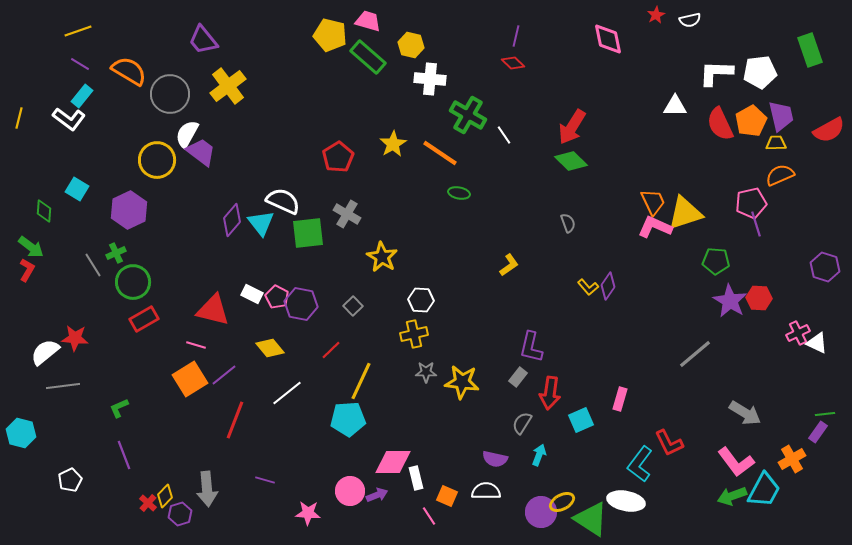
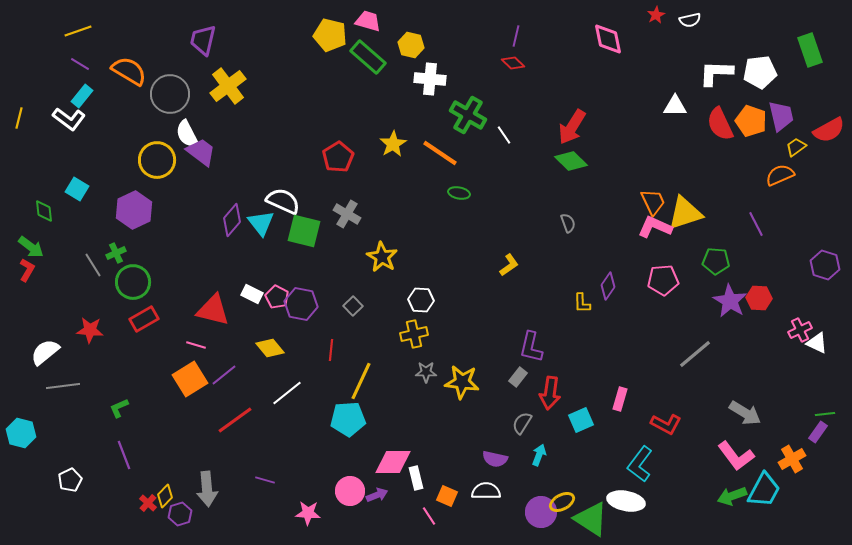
purple trapezoid at (203, 40): rotated 52 degrees clockwise
orange pentagon at (751, 121): rotated 24 degrees counterclockwise
white semicircle at (187, 134): rotated 56 degrees counterclockwise
yellow trapezoid at (776, 143): moved 20 px right, 4 px down; rotated 35 degrees counterclockwise
pink pentagon at (751, 203): moved 88 px left, 77 px down; rotated 8 degrees clockwise
purple hexagon at (129, 210): moved 5 px right
green diamond at (44, 211): rotated 10 degrees counterclockwise
purple line at (756, 224): rotated 10 degrees counterclockwise
green square at (308, 233): moved 4 px left, 2 px up; rotated 20 degrees clockwise
purple hexagon at (825, 267): moved 2 px up
yellow L-shape at (588, 287): moved 6 px left, 16 px down; rotated 40 degrees clockwise
pink cross at (798, 333): moved 2 px right, 3 px up
red star at (75, 338): moved 15 px right, 8 px up
red line at (331, 350): rotated 40 degrees counterclockwise
red line at (235, 420): rotated 33 degrees clockwise
red L-shape at (669, 443): moved 3 px left, 19 px up; rotated 36 degrees counterclockwise
pink L-shape at (736, 462): moved 6 px up
